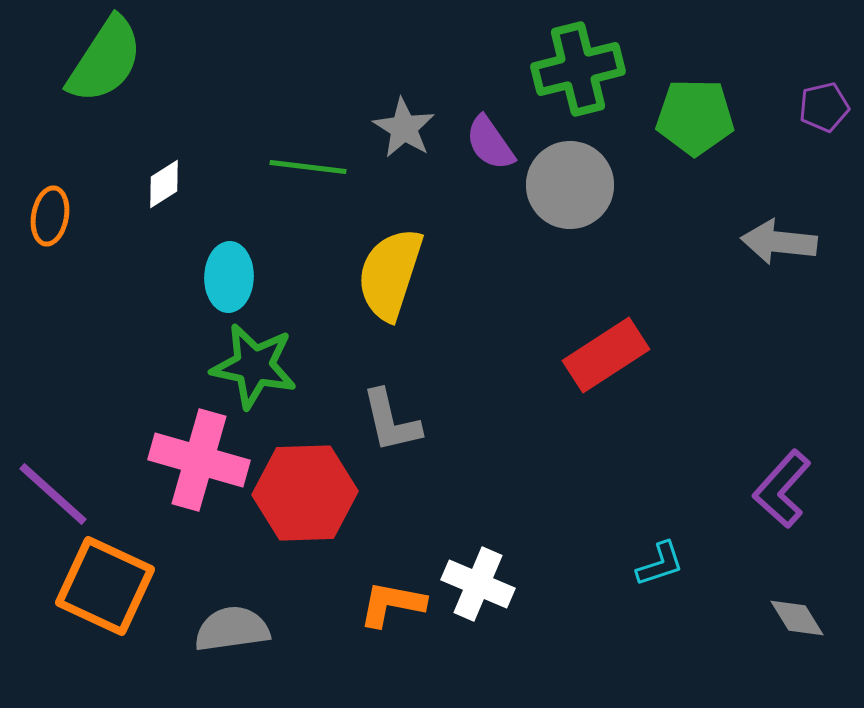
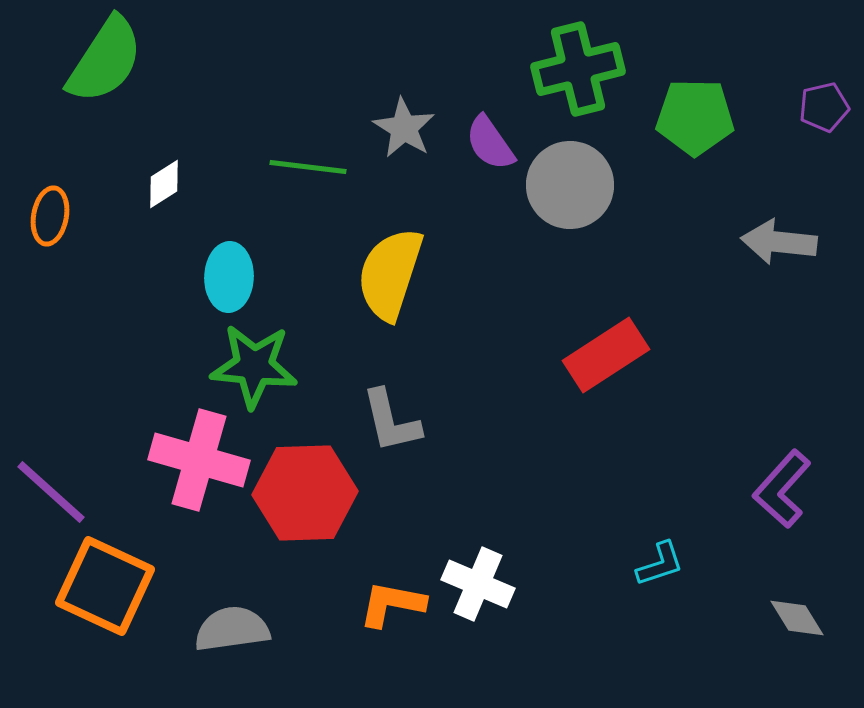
green star: rotated 6 degrees counterclockwise
purple line: moved 2 px left, 2 px up
